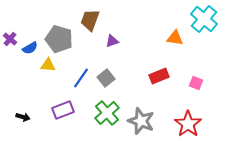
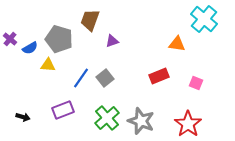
orange triangle: moved 2 px right, 6 px down
gray square: moved 1 px left
green cross: moved 5 px down
